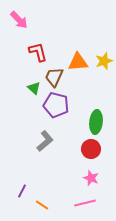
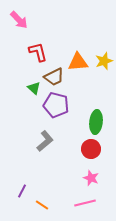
brown trapezoid: rotated 140 degrees counterclockwise
